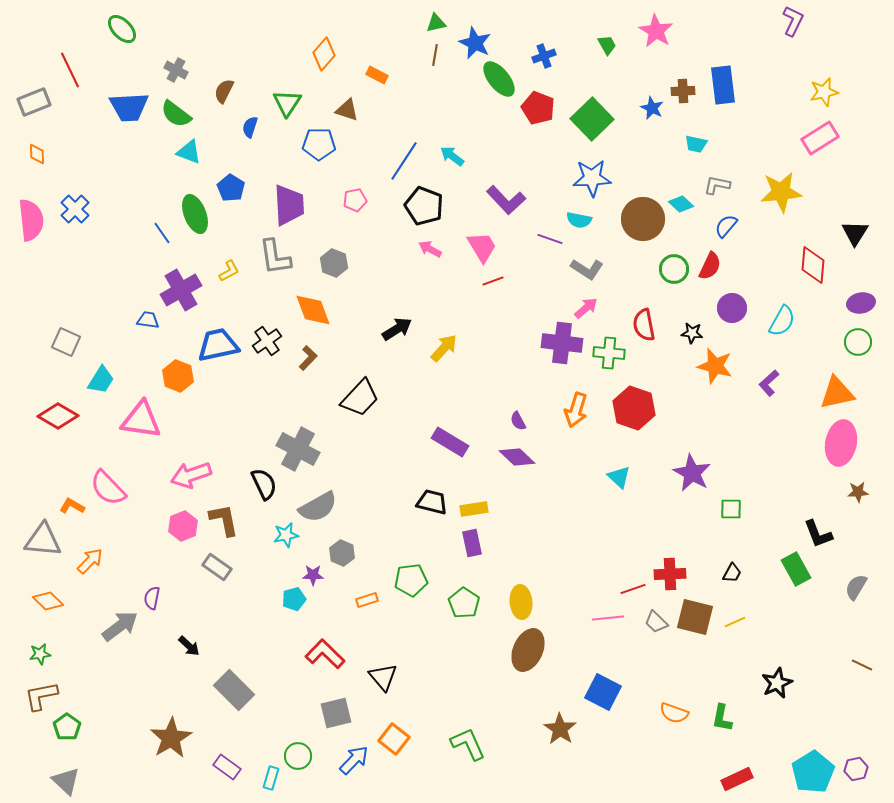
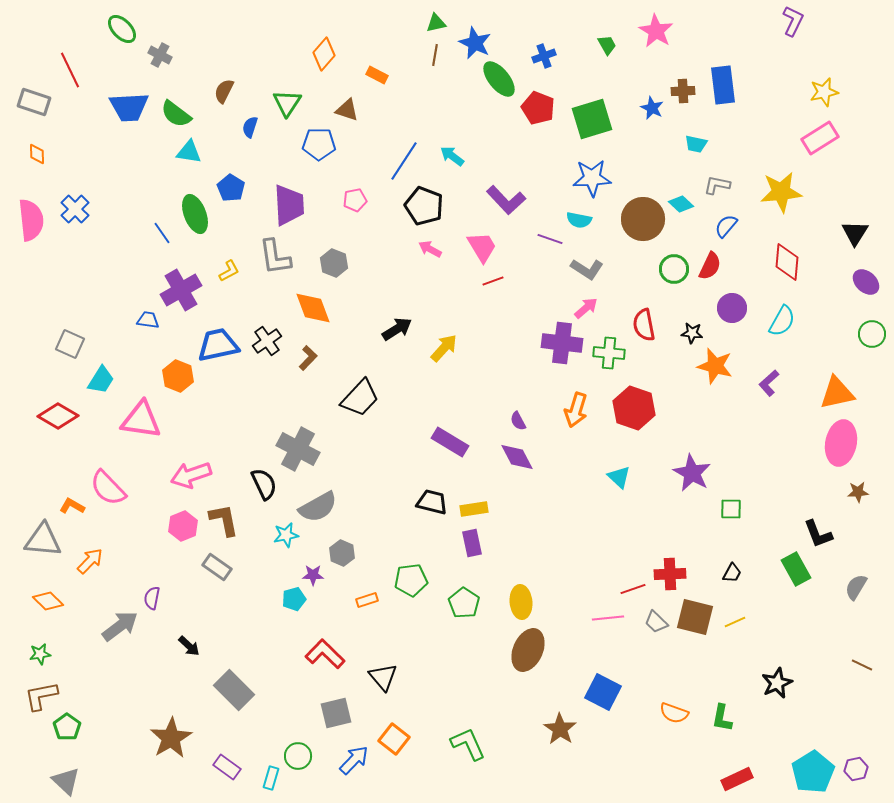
gray cross at (176, 70): moved 16 px left, 15 px up
gray rectangle at (34, 102): rotated 40 degrees clockwise
green square at (592, 119): rotated 27 degrees clockwise
cyan triangle at (189, 152): rotated 12 degrees counterclockwise
red diamond at (813, 265): moved 26 px left, 3 px up
purple ellipse at (861, 303): moved 5 px right, 21 px up; rotated 52 degrees clockwise
orange diamond at (313, 310): moved 2 px up
gray square at (66, 342): moved 4 px right, 2 px down
green circle at (858, 342): moved 14 px right, 8 px up
purple diamond at (517, 457): rotated 18 degrees clockwise
